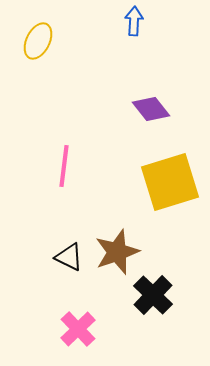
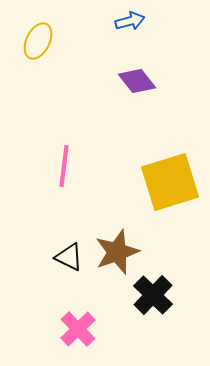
blue arrow: moved 4 px left; rotated 72 degrees clockwise
purple diamond: moved 14 px left, 28 px up
